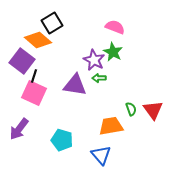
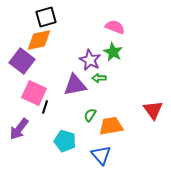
black square: moved 6 px left, 6 px up; rotated 15 degrees clockwise
orange diamond: moved 1 px right; rotated 52 degrees counterclockwise
purple star: moved 4 px left
black line: moved 11 px right, 31 px down
purple triangle: rotated 20 degrees counterclockwise
green semicircle: moved 41 px left, 6 px down; rotated 128 degrees counterclockwise
cyan pentagon: moved 3 px right, 1 px down
